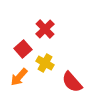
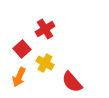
red cross: rotated 12 degrees clockwise
red square: moved 1 px left
orange arrow: rotated 18 degrees counterclockwise
